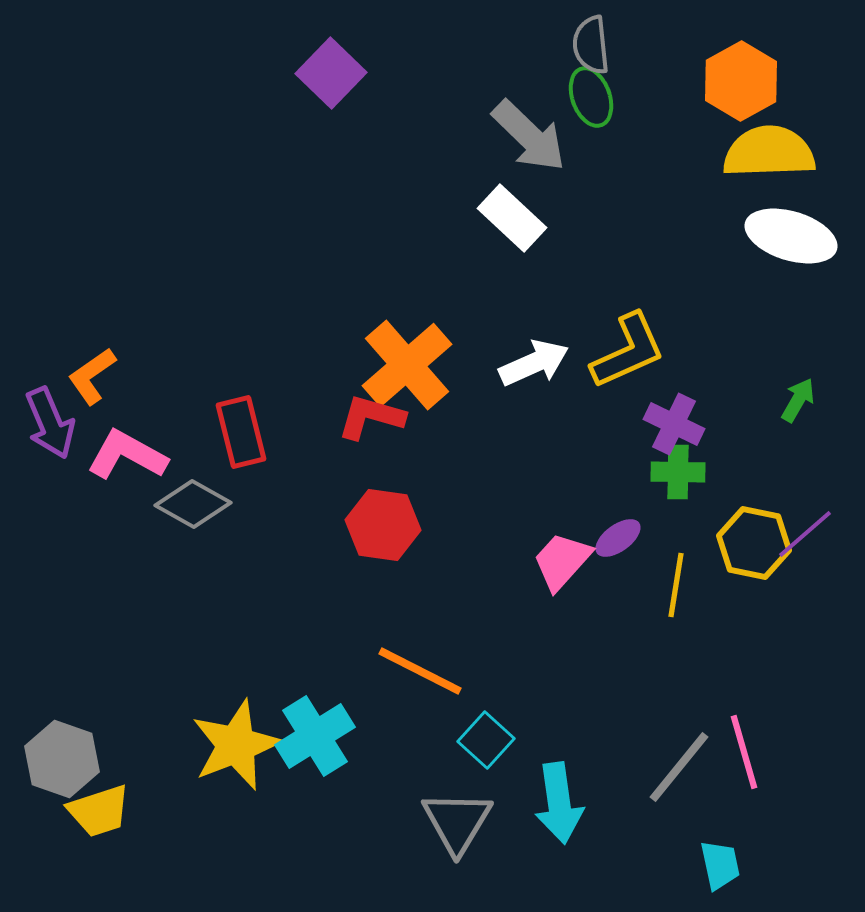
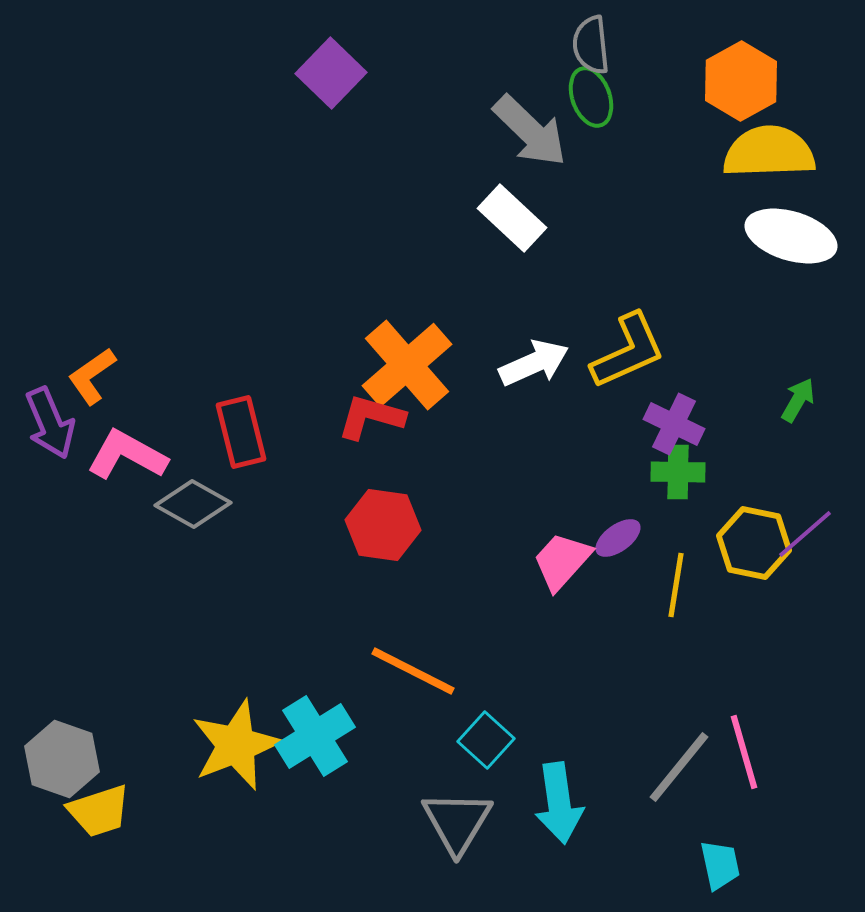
gray arrow: moved 1 px right, 5 px up
orange line: moved 7 px left
